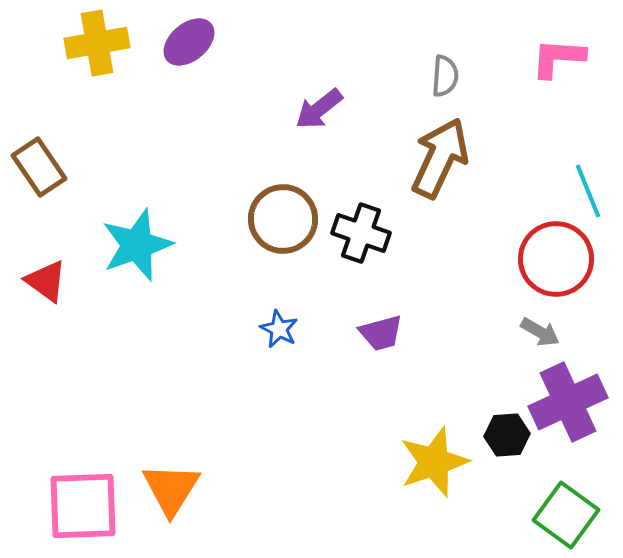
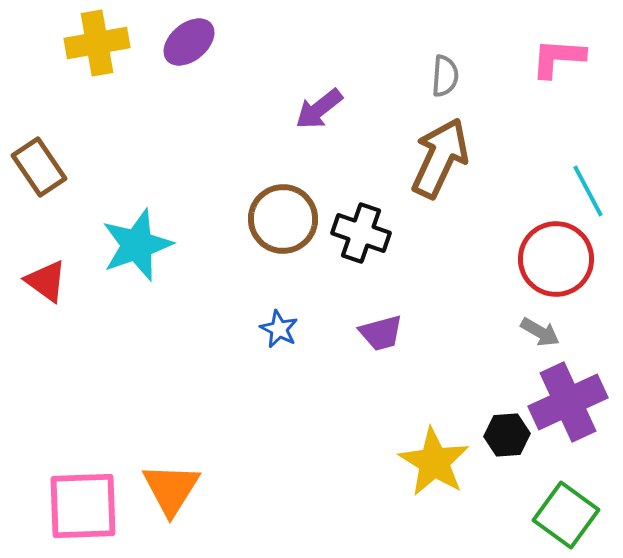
cyan line: rotated 6 degrees counterclockwise
yellow star: rotated 22 degrees counterclockwise
